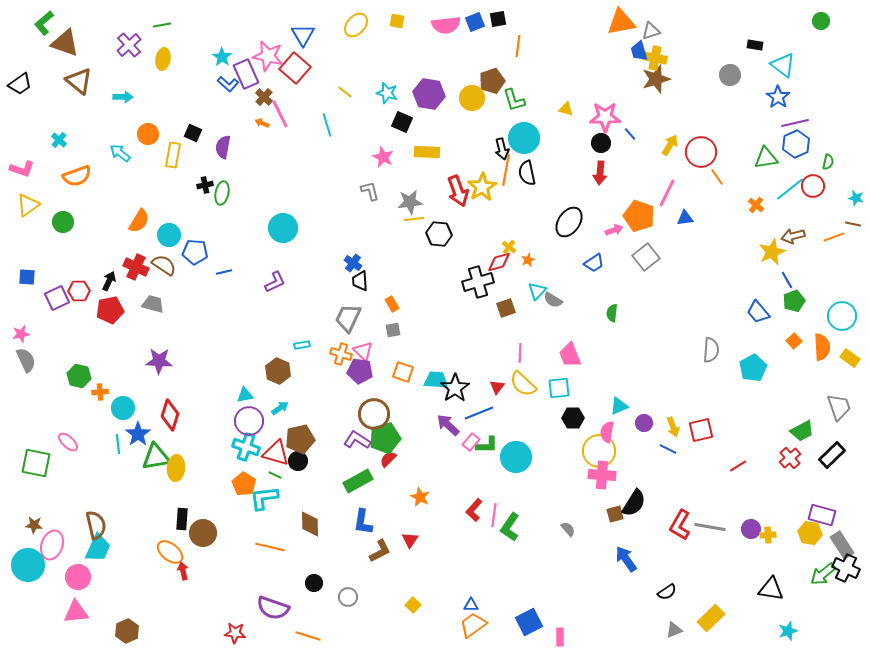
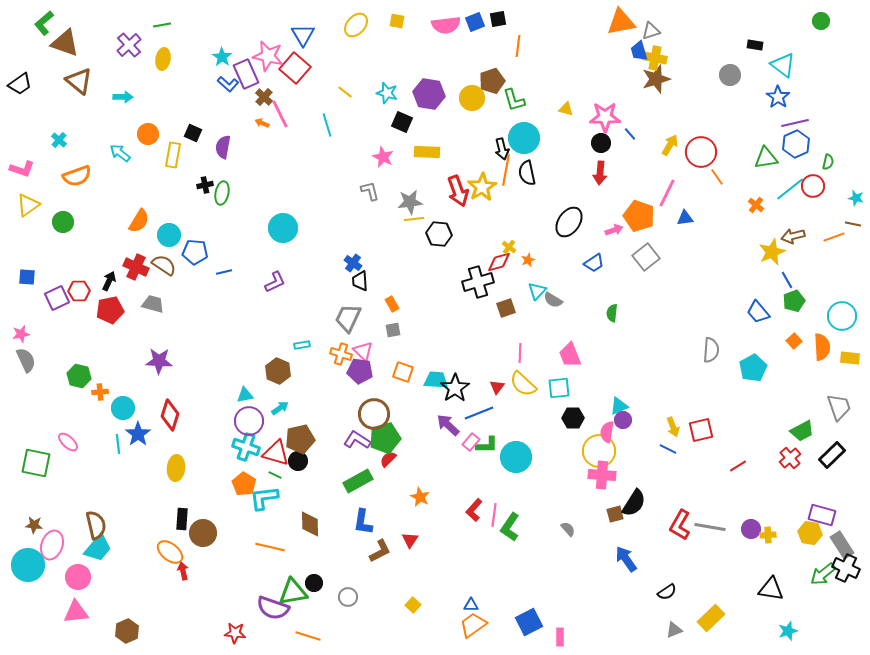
yellow rectangle at (850, 358): rotated 30 degrees counterclockwise
purple circle at (644, 423): moved 21 px left, 3 px up
green triangle at (156, 457): moved 137 px right, 135 px down
cyan trapezoid at (98, 548): rotated 16 degrees clockwise
